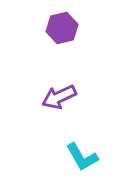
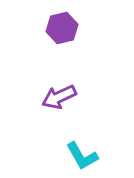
cyan L-shape: moved 1 px up
